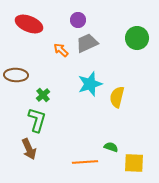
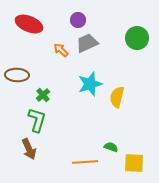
brown ellipse: moved 1 px right
